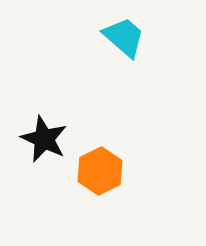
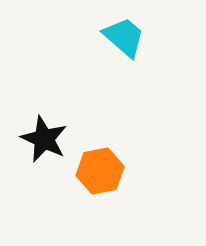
orange hexagon: rotated 15 degrees clockwise
